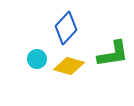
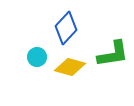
cyan circle: moved 2 px up
yellow diamond: moved 1 px right, 1 px down
